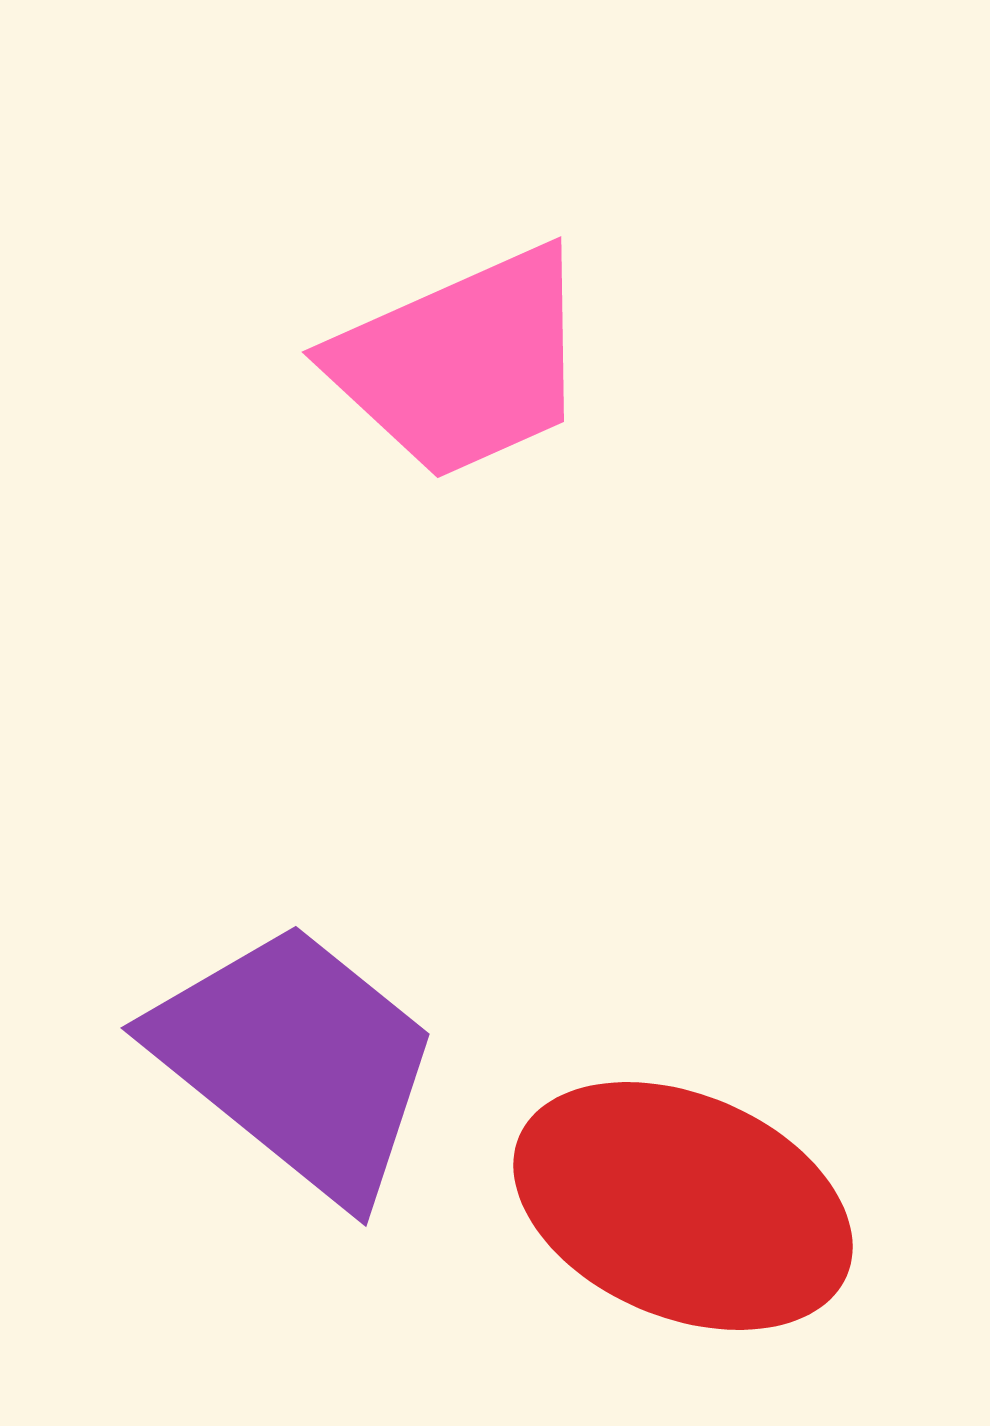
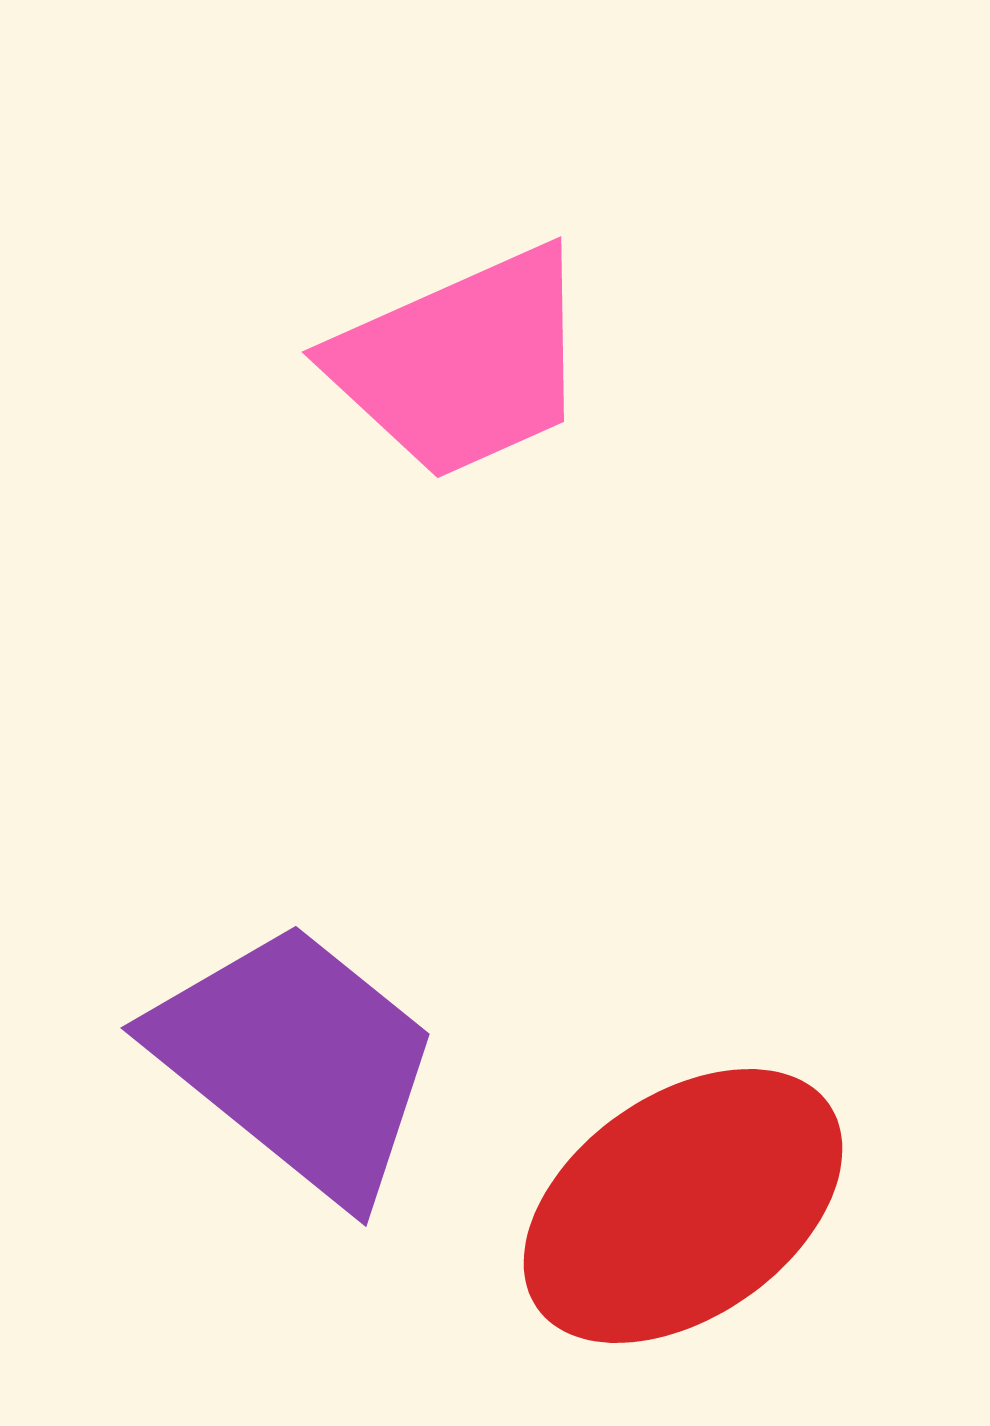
red ellipse: rotated 58 degrees counterclockwise
